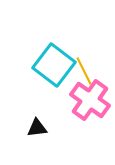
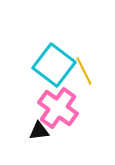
pink cross: moved 32 px left, 8 px down
black triangle: moved 2 px right, 3 px down
